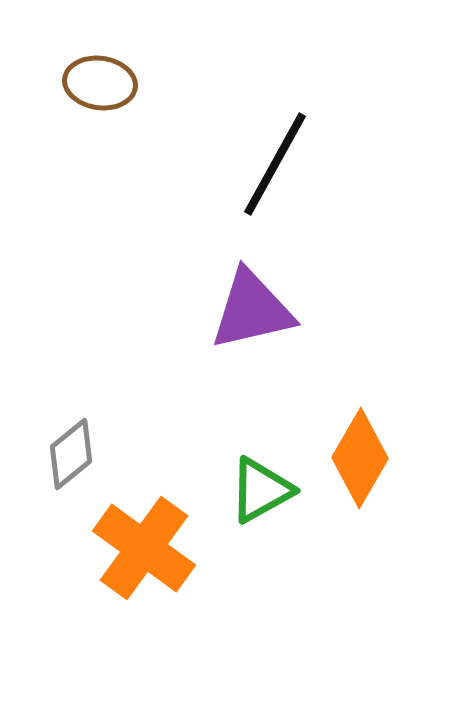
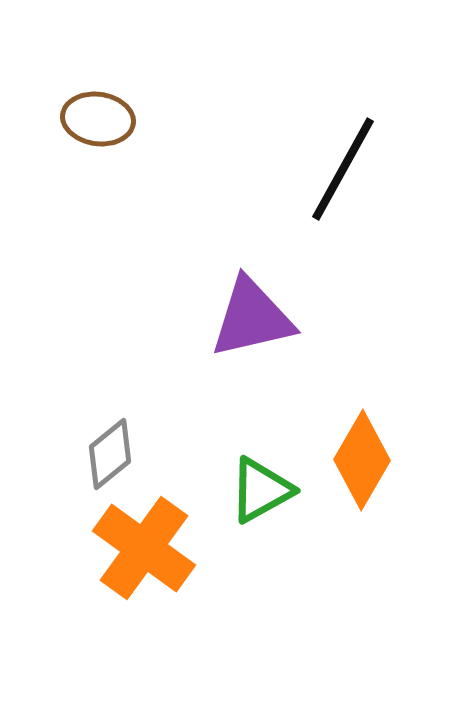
brown ellipse: moved 2 px left, 36 px down
black line: moved 68 px right, 5 px down
purple triangle: moved 8 px down
gray diamond: moved 39 px right
orange diamond: moved 2 px right, 2 px down
